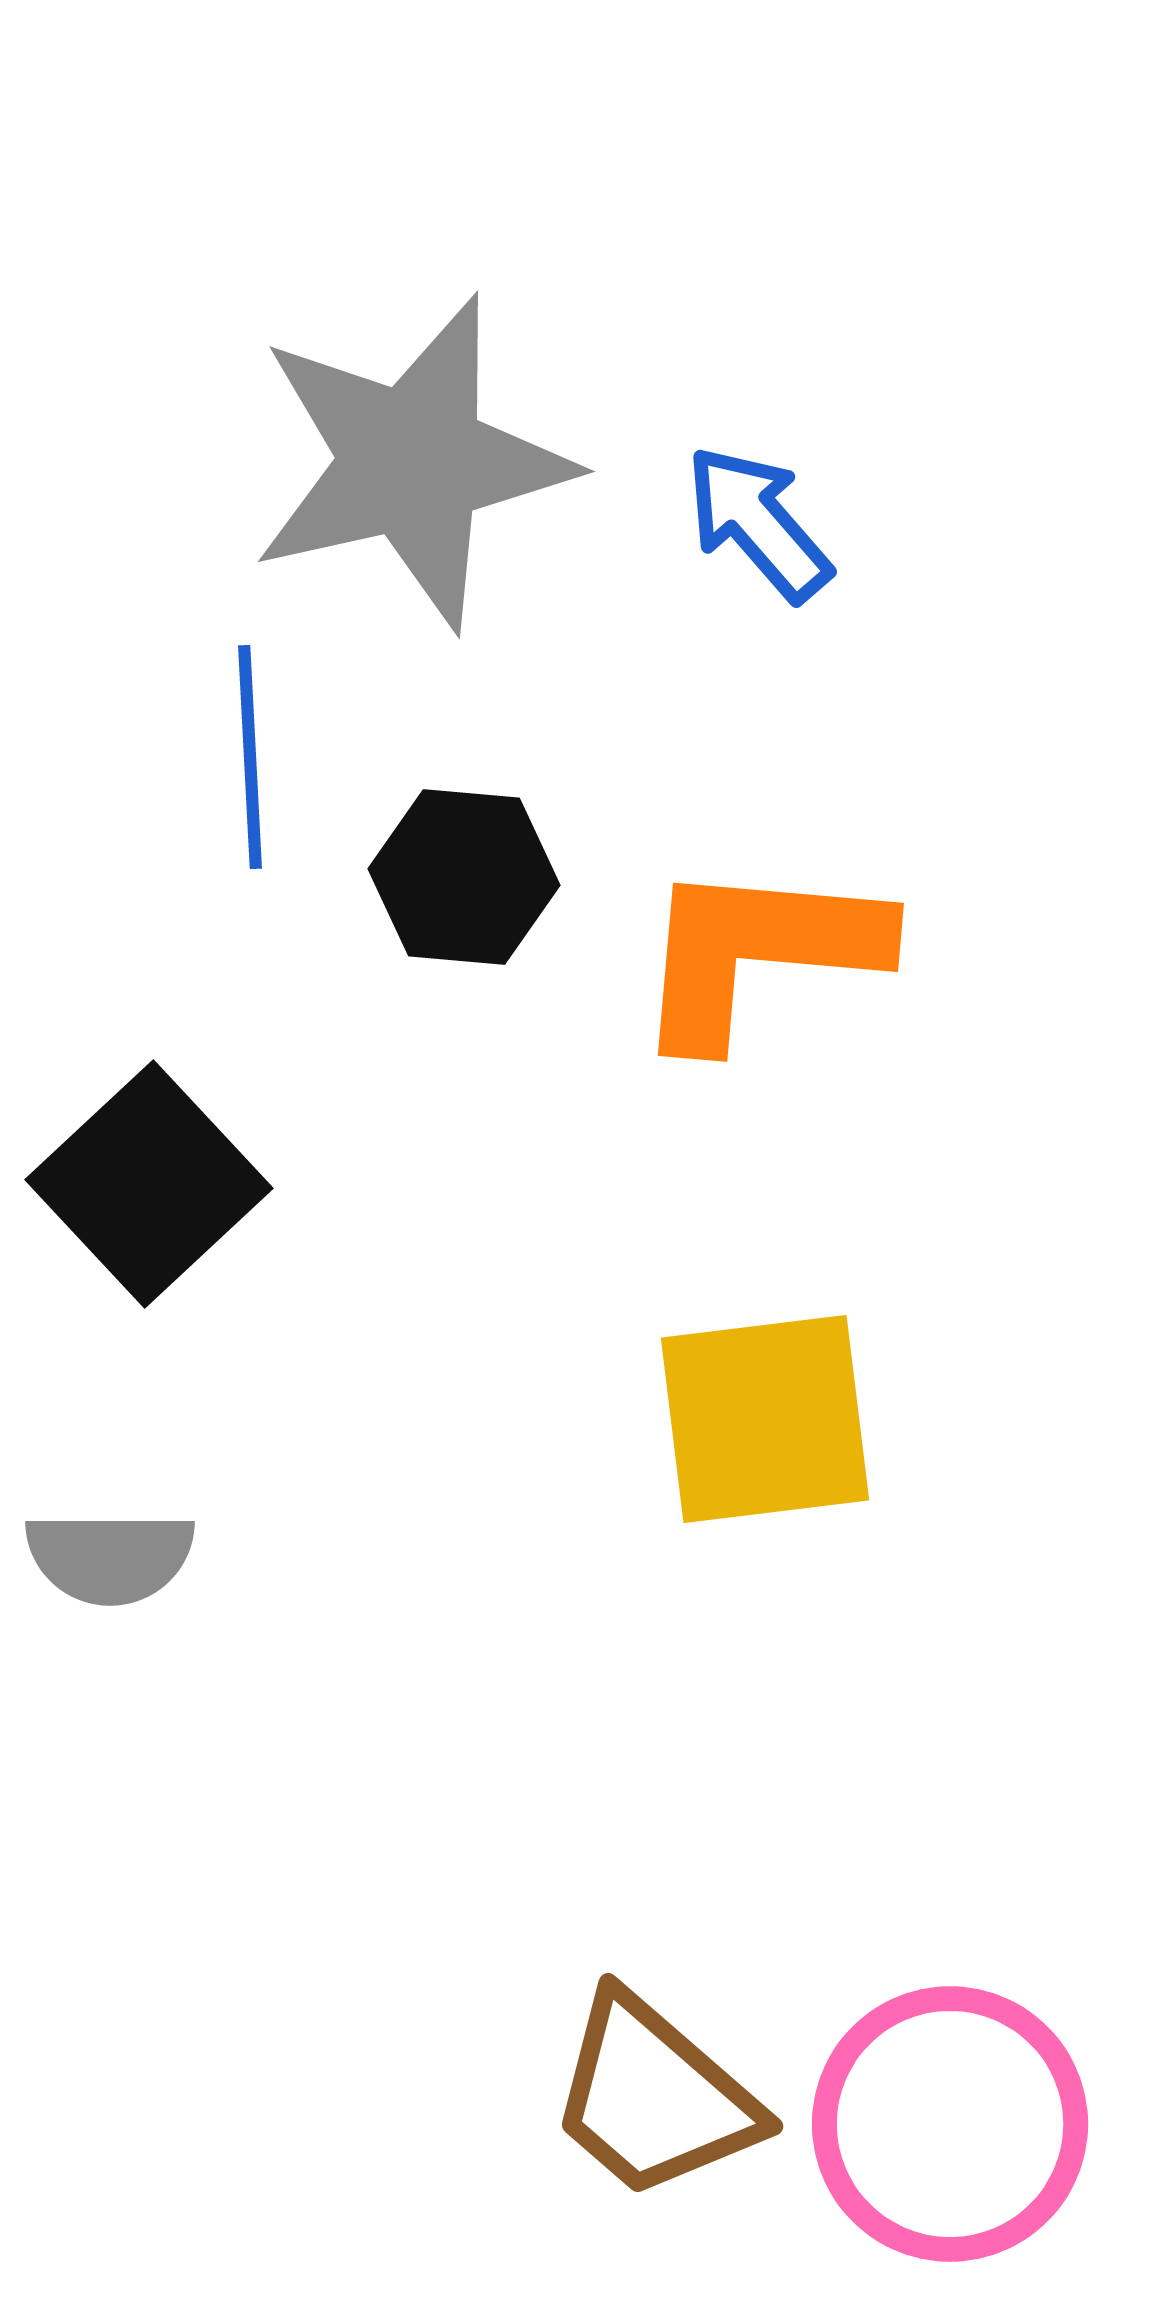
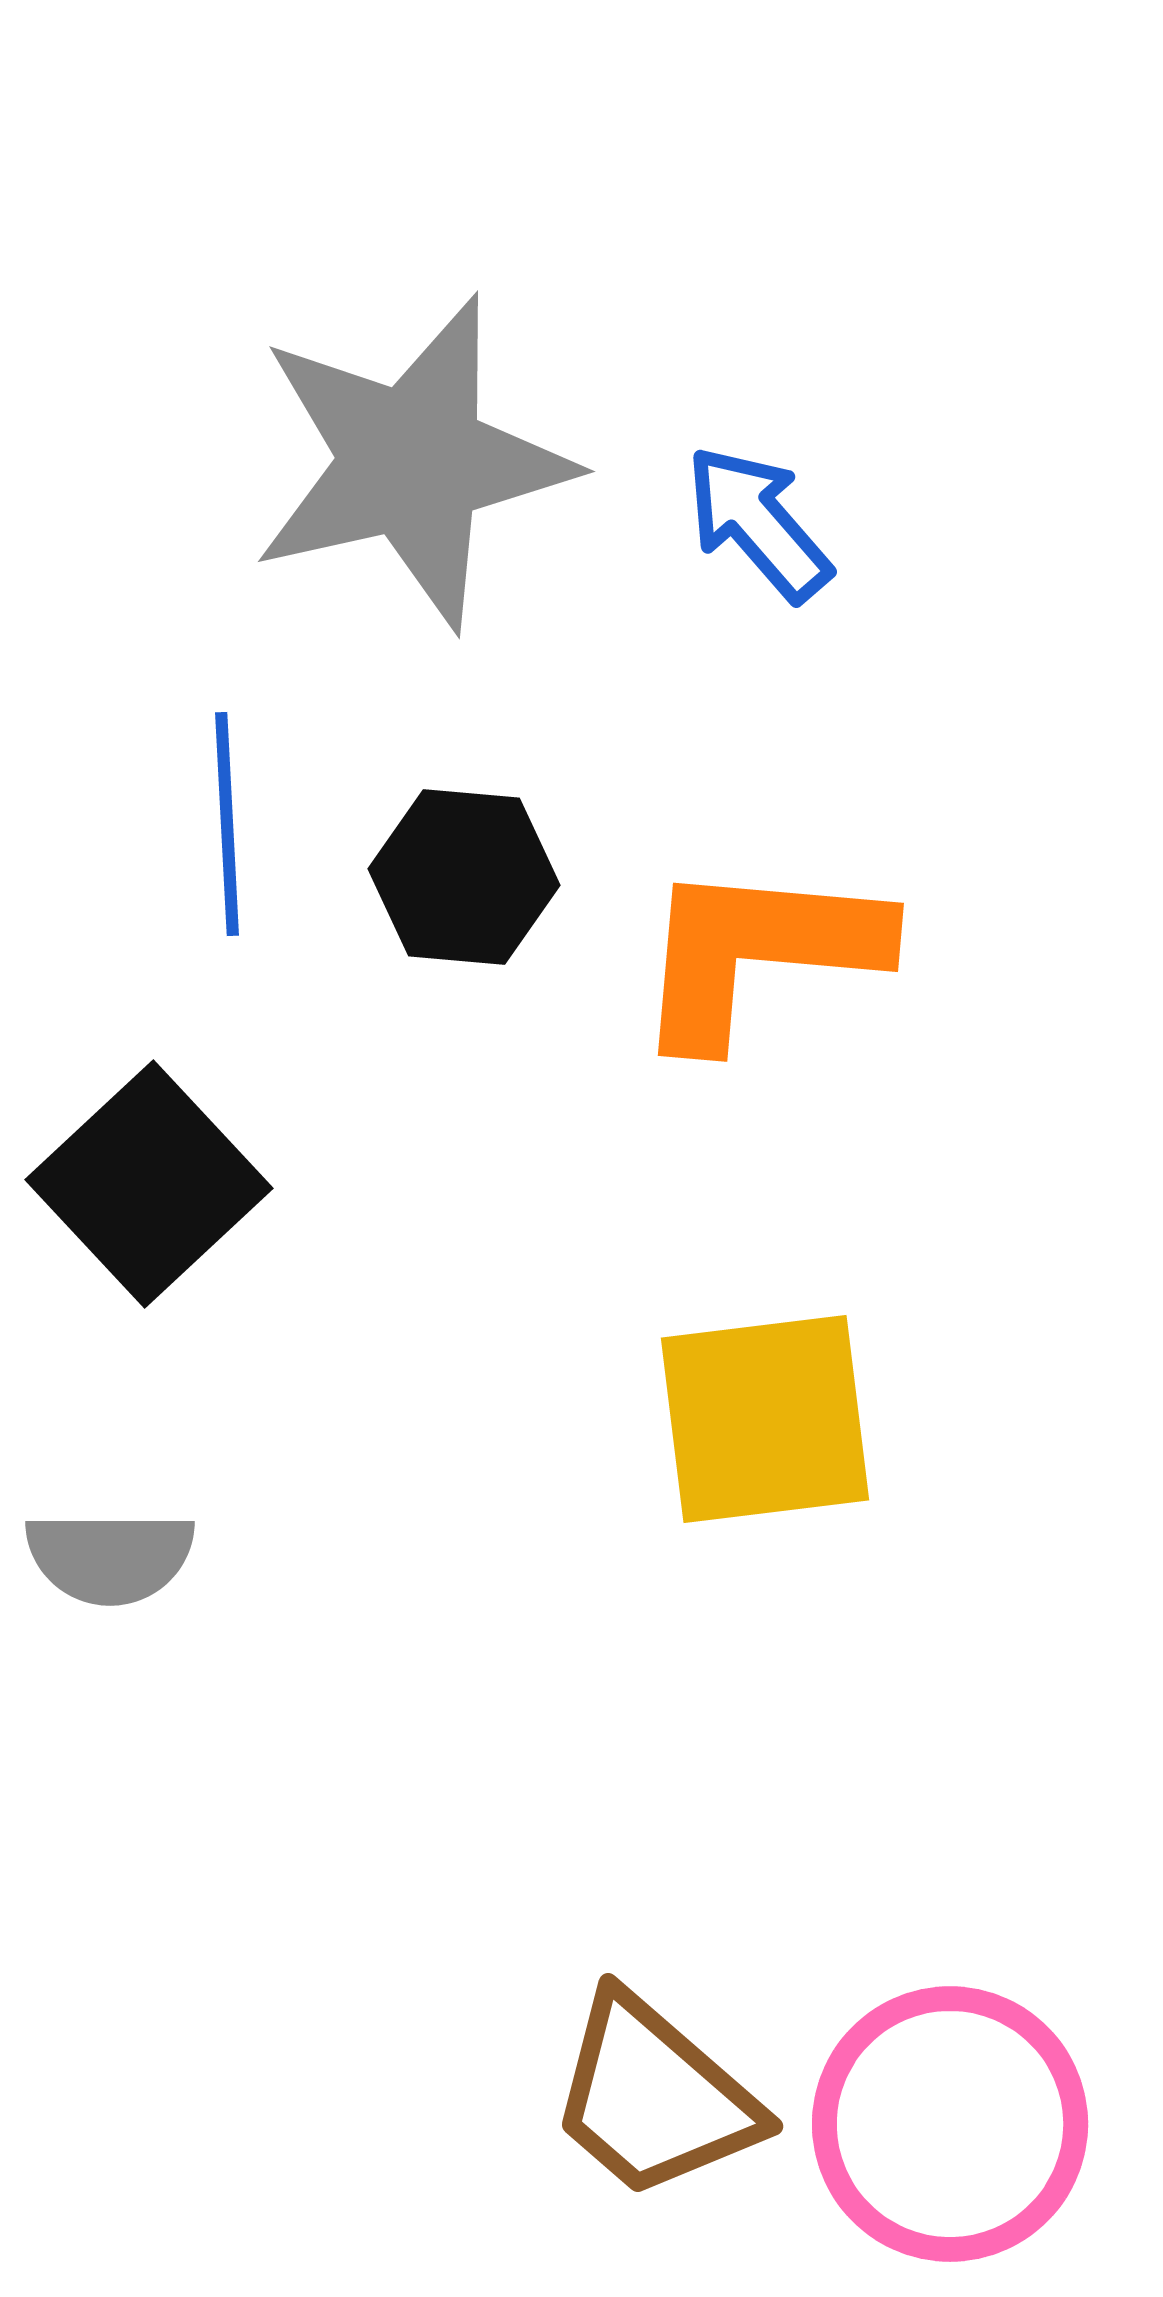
blue line: moved 23 px left, 67 px down
